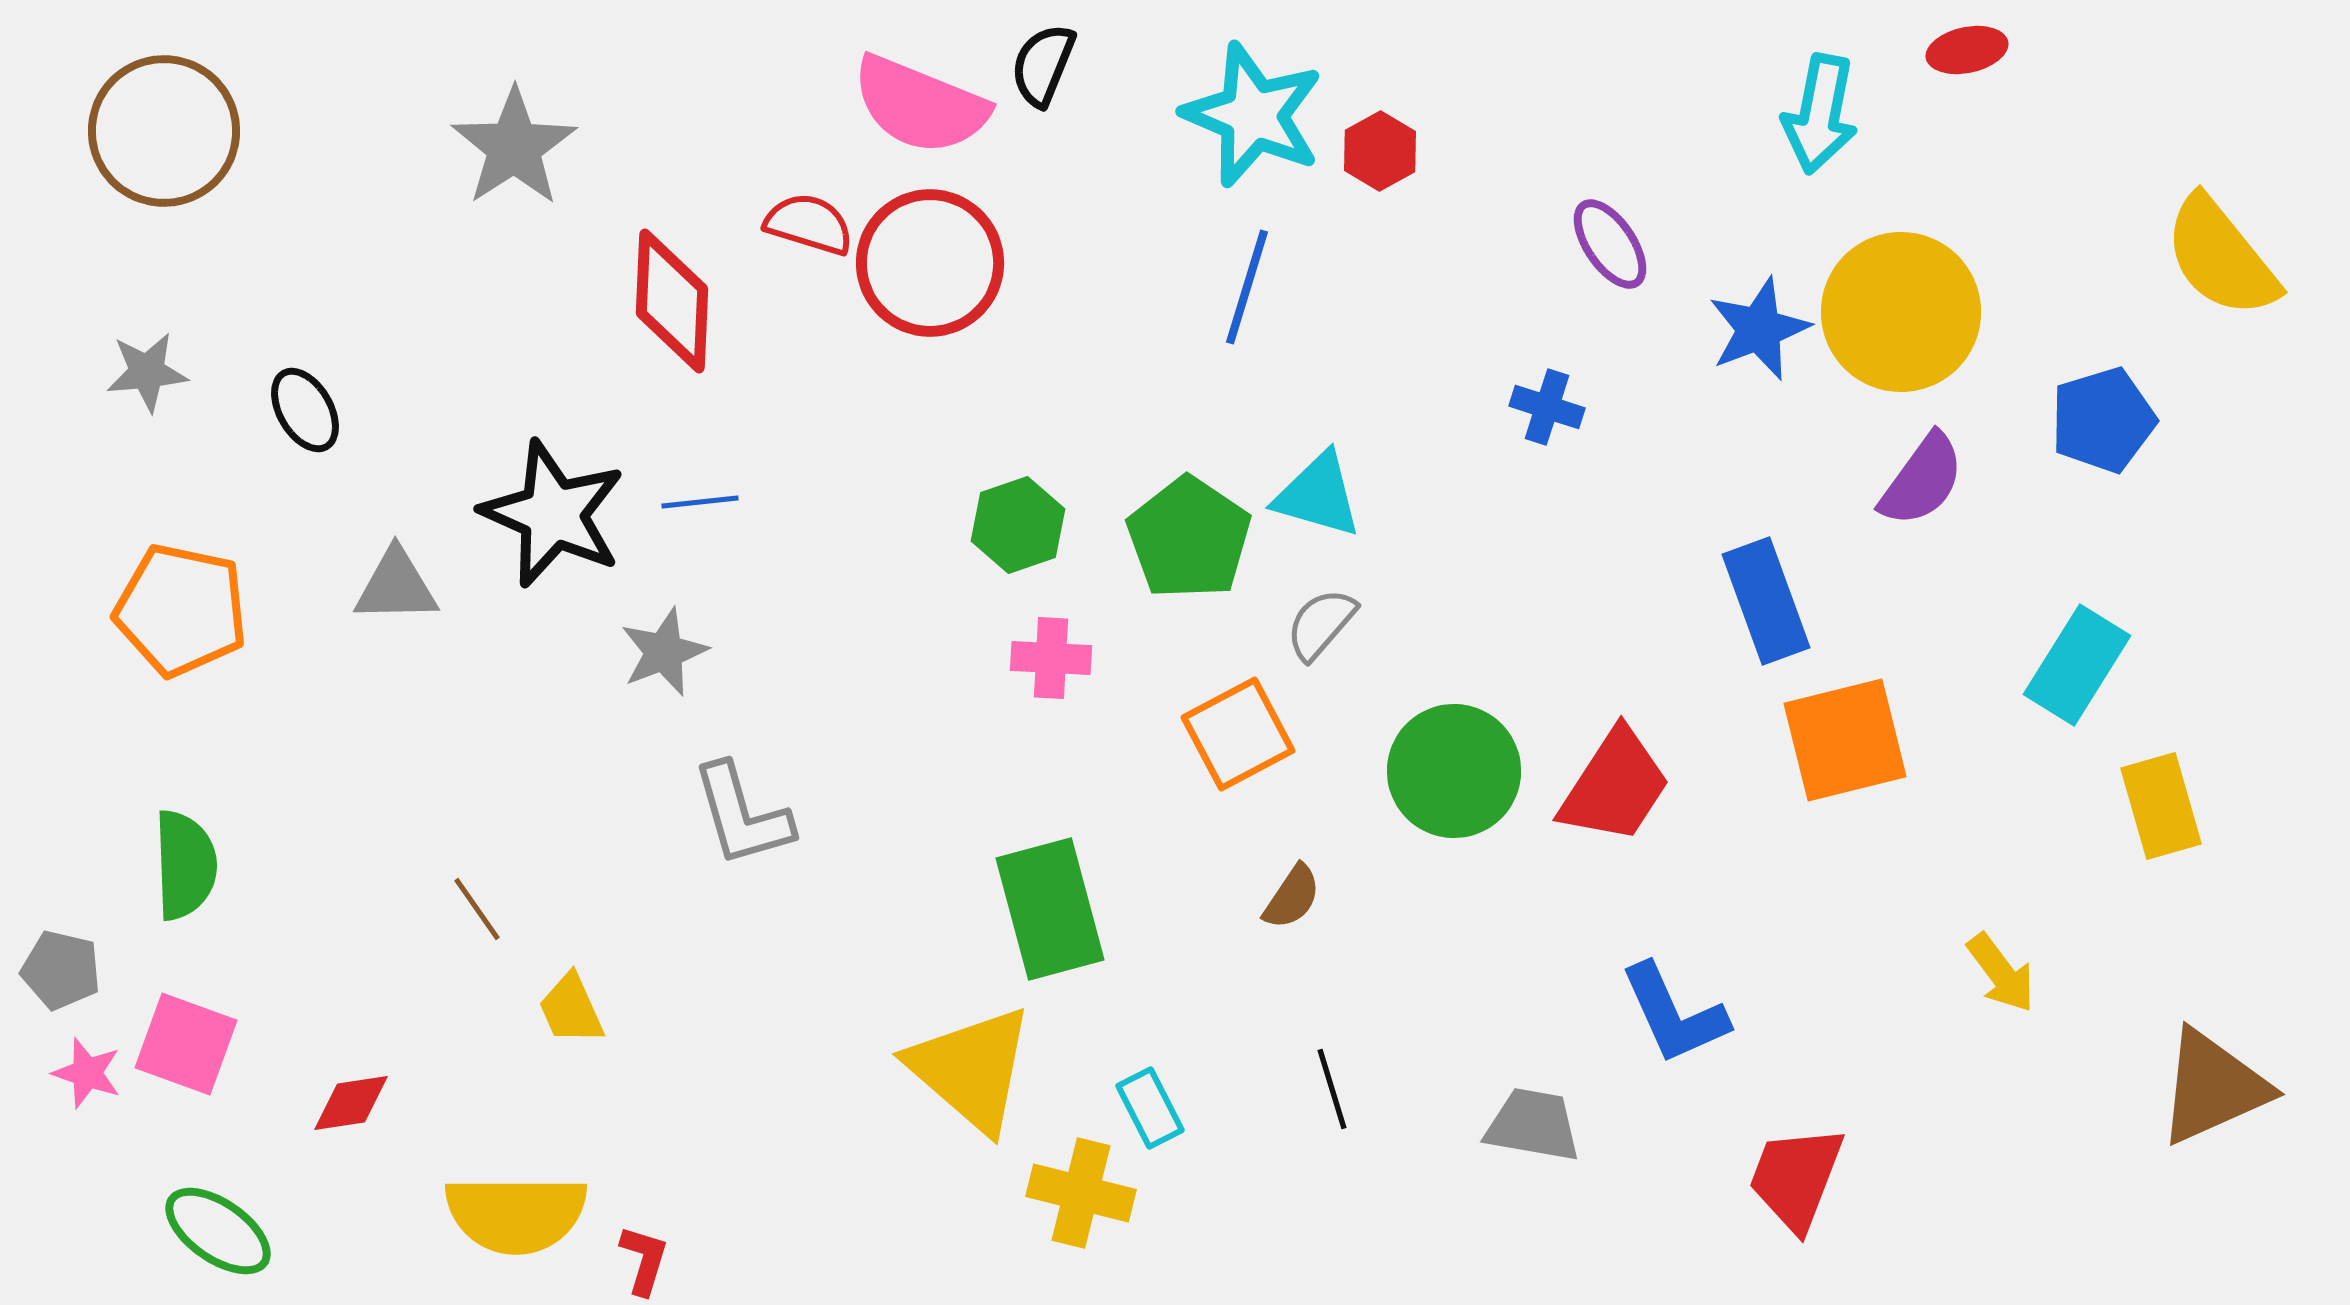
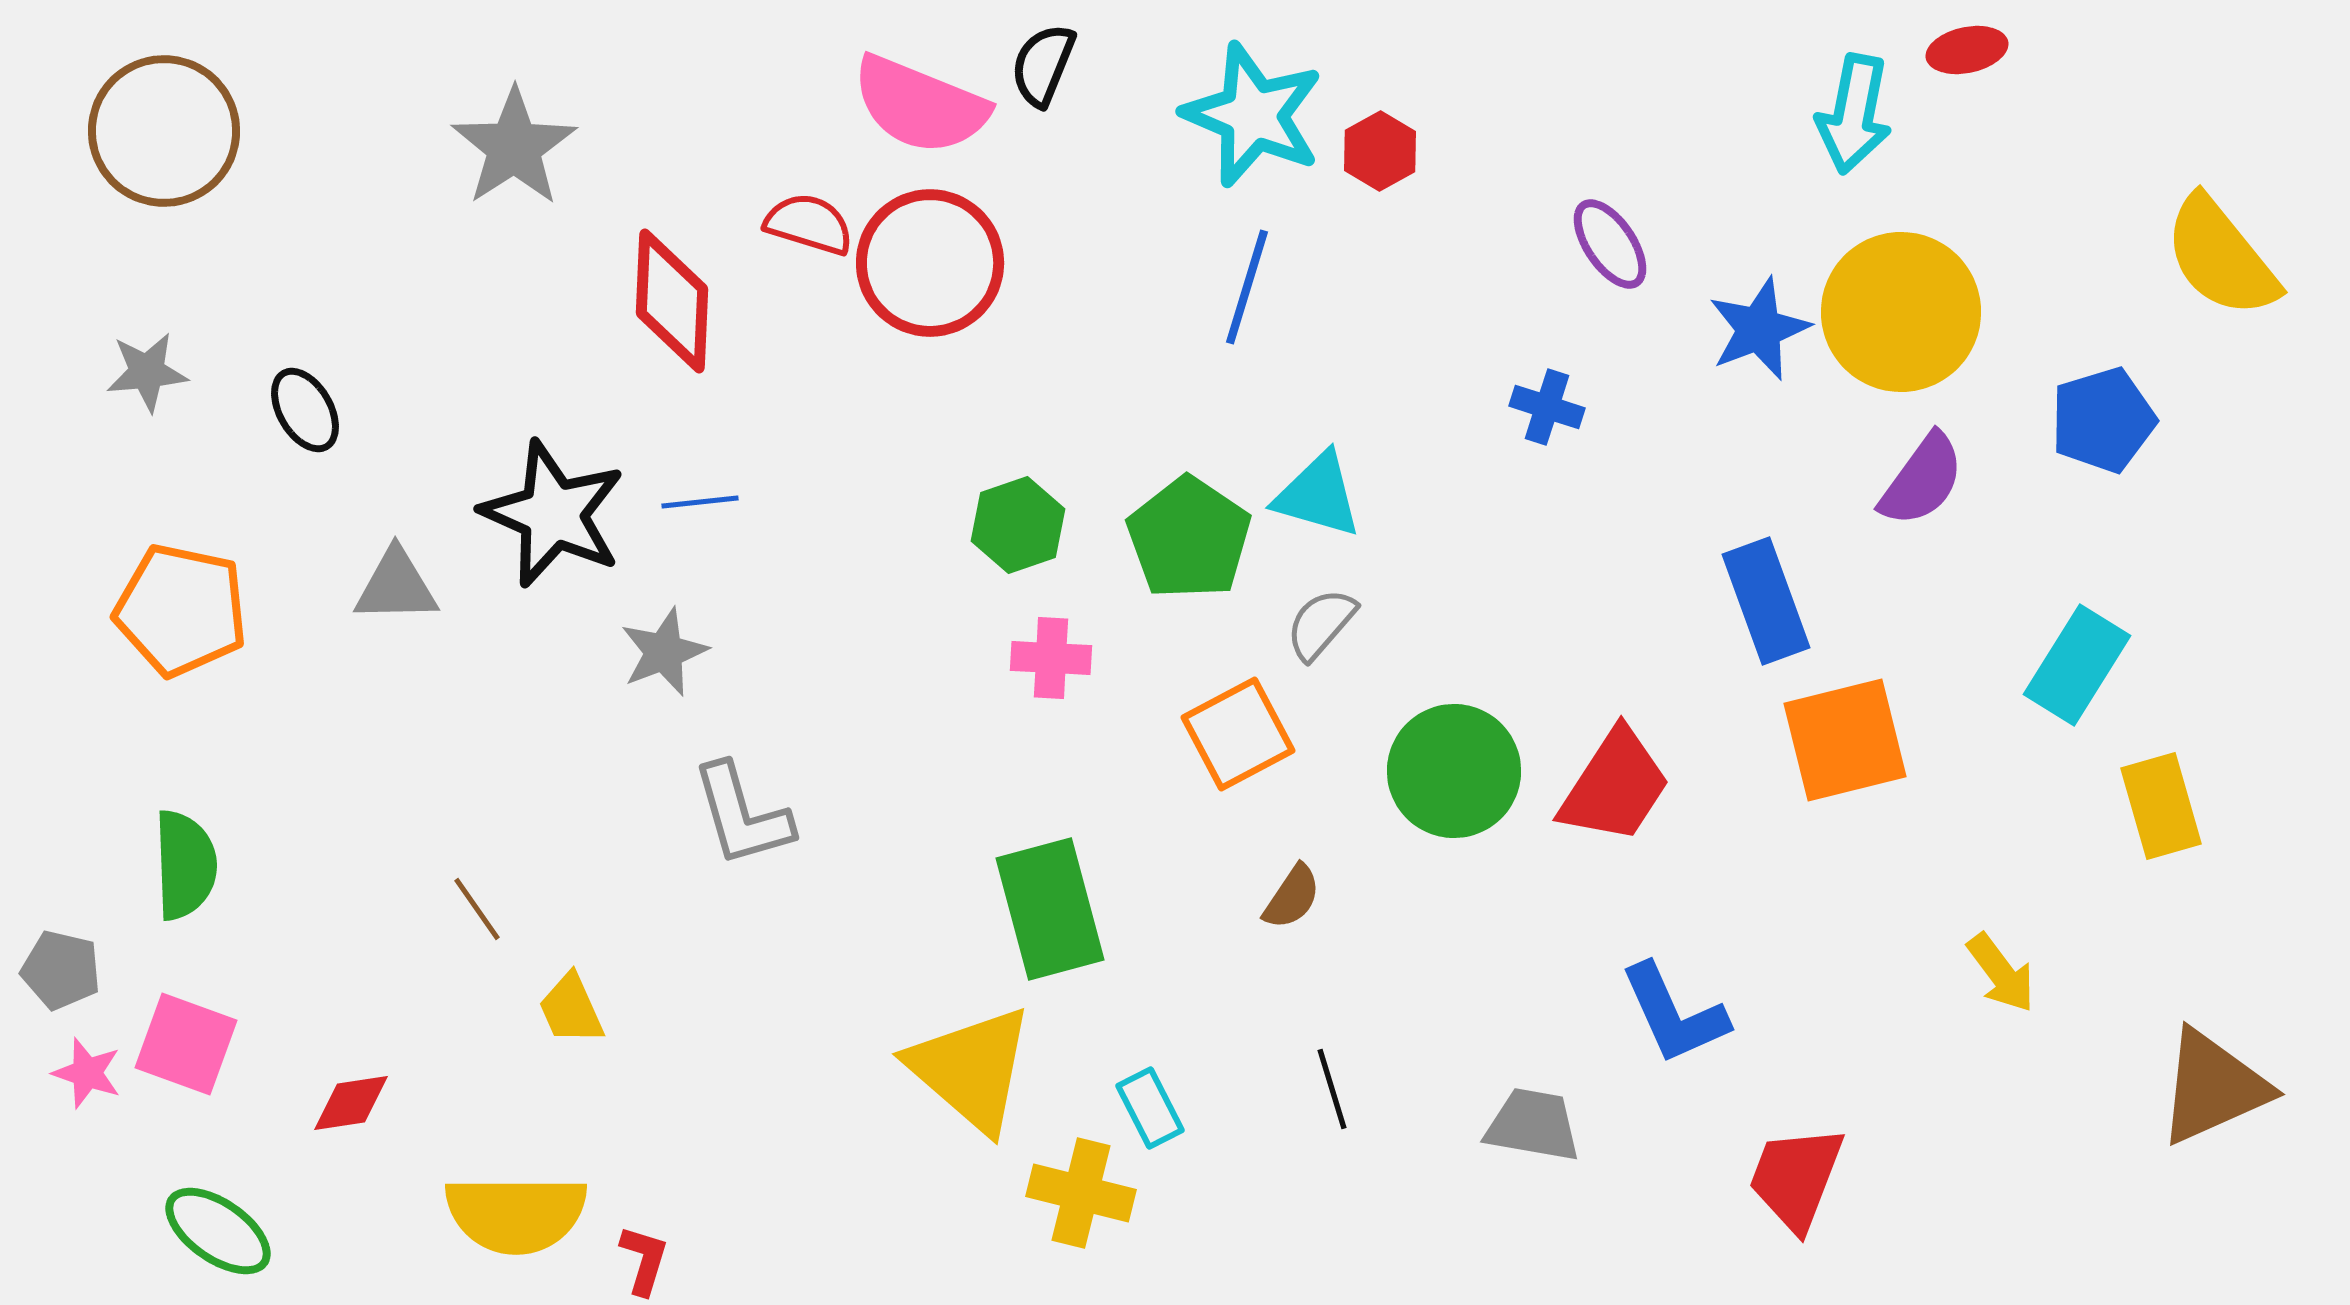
cyan arrow at (1820, 114): moved 34 px right
